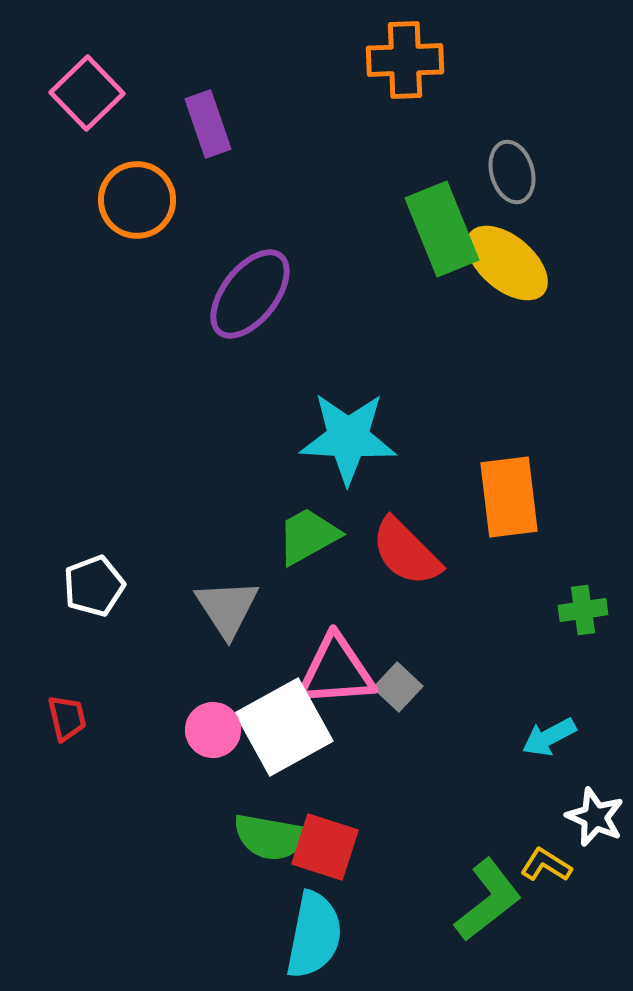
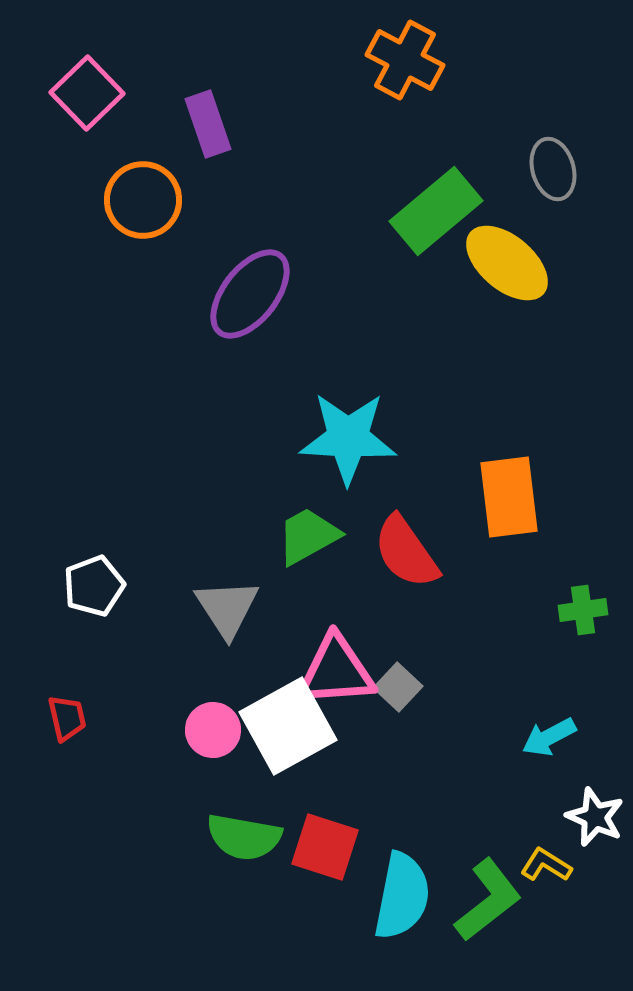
orange cross: rotated 30 degrees clockwise
gray ellipse: moved 41 px right, 3 px up
orange circle: moved 6 px right
green rectangle: moved 6 px left, 18 px up; rotated 72 degrees clockwise
red semicircle: rotated 10 degrees clockwise
white square: moved 4 px right, 1 px up
green semicircle: moved 27 px left
cyan semicircle: moved 88 px right, 39 px up
